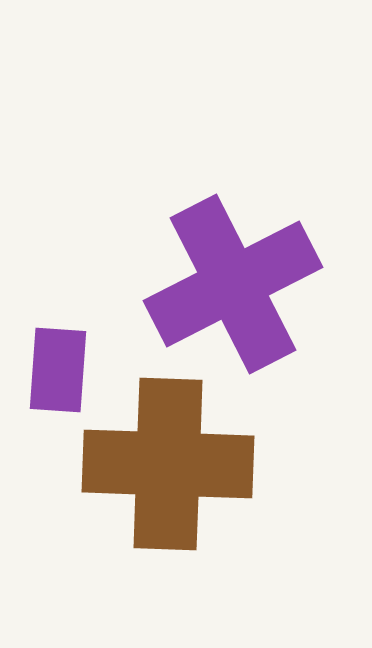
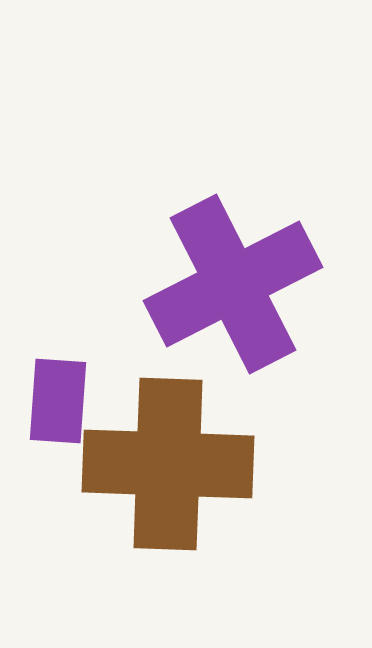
purple rectangle: moved 31 px down
